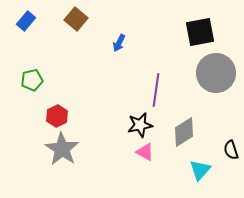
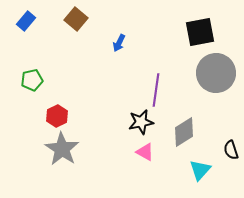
black star: moved 1 px right, 3 px up
